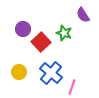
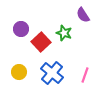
purple circle: moved 2 px left
blue cross: moved 1 px right
pink line: moved 13 px right, 12 px up
